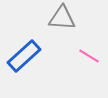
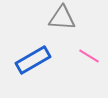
blue rectangle: moved 9 px right, 4 px down; rotated 12 degrees clockwise
